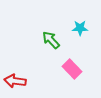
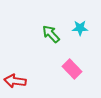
green arrow: moved 6 px up
